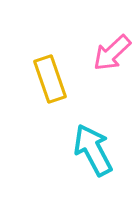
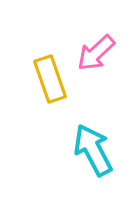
pink arrow: moved 16 px left
